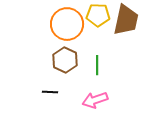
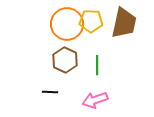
yellow pentagon: moved 7 px left, 6 px down
brown trapezoid: moved 2 px left, 3 px down
